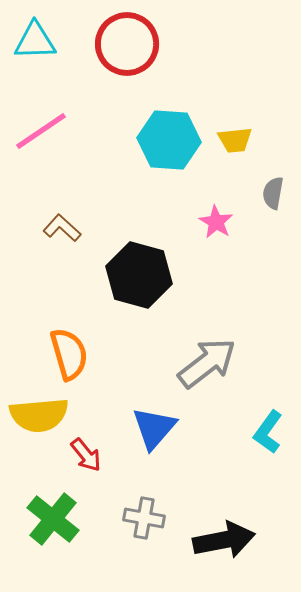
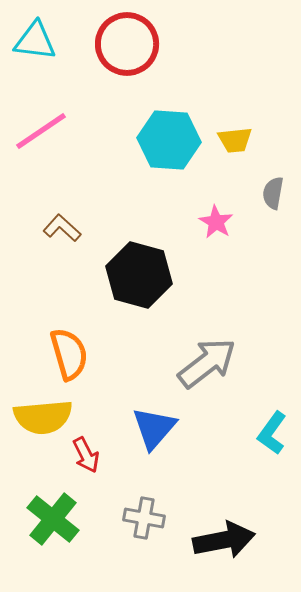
cyan triangle: rotated 9 degrees clockwise
yellow semicircle: moved 4 px right, 2 px down
cyan L-shape: moved 4 px right, 1 px down
red arrow: rotated 12 degrees clockwise
